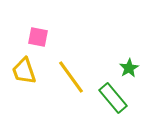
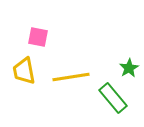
yellow trapezoid: rotated 8 degrees clockwise
yellow line: rotated 63 degrees counterclockwise
